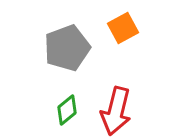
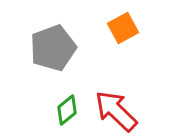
gray pentagon: moved 14 px left
red arrow: rotated 120 degrees clockwise
